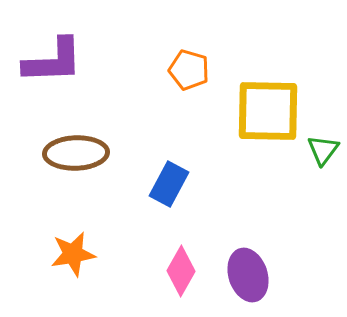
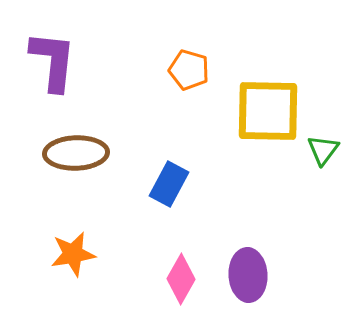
purple L-shape: rotated 82 degrees counterclockwise
pink diamond: moved 8 px down
purple ellipse: rotated 15 degrees clockwise
